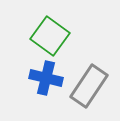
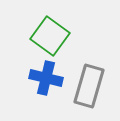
gray rectangle: rotated 18 degrees counterclockwise
